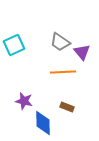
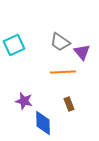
brown rectangle: moved 2 px right, 3 px up; rotated 48 degrees clockwise
